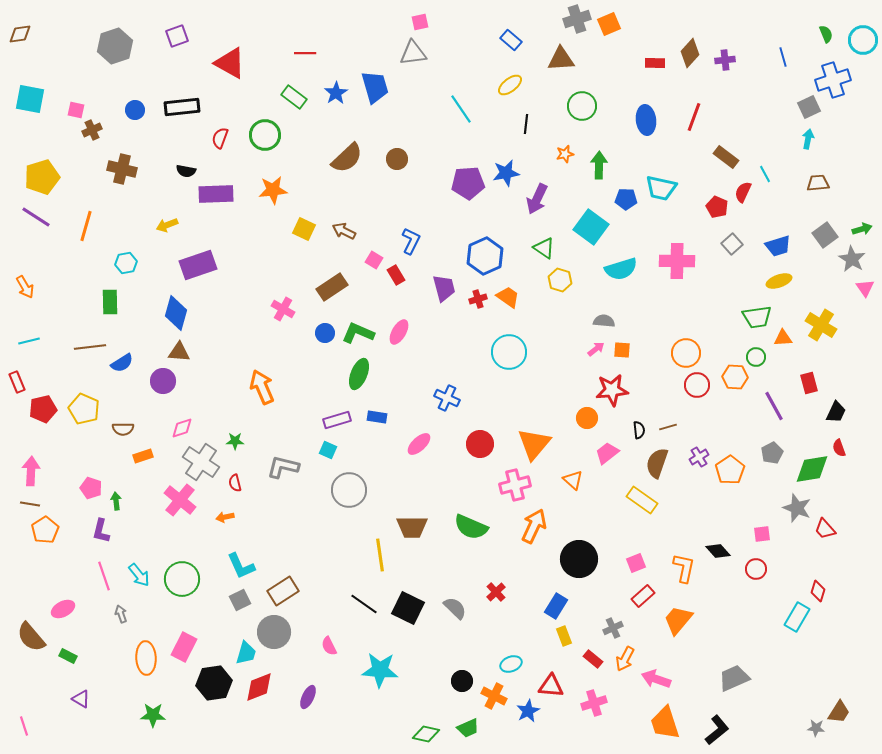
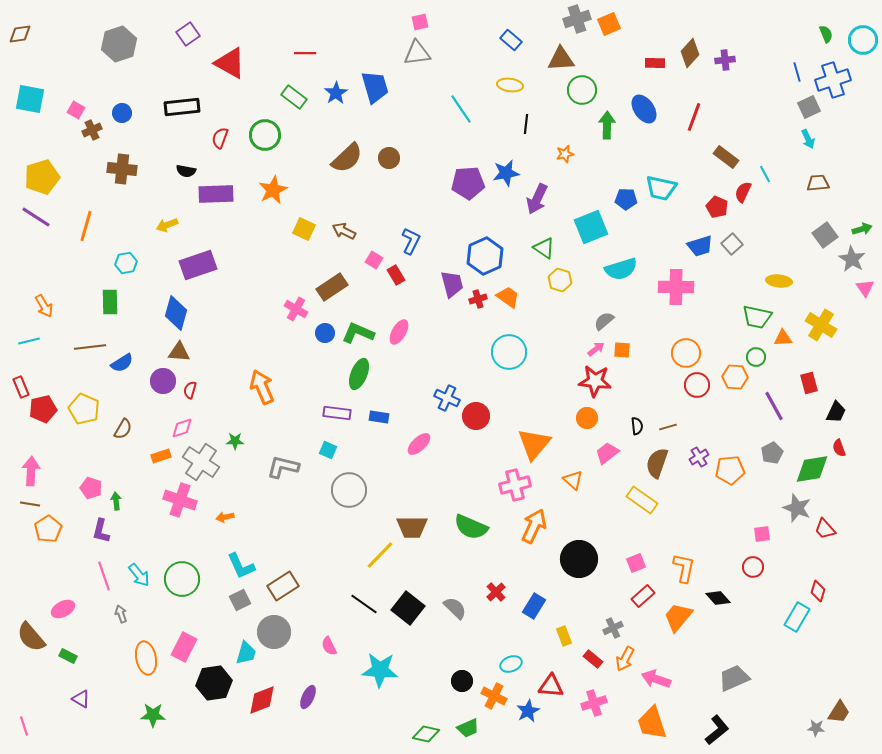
purple square at (177, 36): moved 11 px right, 2 px up; rotated 15 degrees counterclockwise
gray hexagon at (115, 46): moved 4 px right, 2 px up
gray triangle at (413, 53): moved 4 px right
blue line at (783, 57): moved 14 px right, 15 px down
yellow ellipse at (510, 85): rotated 45 degrees clockwise
green circle at (582, 106): moved 16 px up
pink square at (76, 110): rotated 18 degrees clockwise
blue circle at (135, 110): moved 13 px left, 3 px down
blue ellipse at (646, 120): moved 2 px left, 11 px up; rotated 28 degrees counterclockwise
cyan arrow at (808, 139): rotated 144 degrees clockwise
brown circle at (397, 159): moved 8 px left, 1 px up
green arrow at (599, 165): moved 8 px right, 40 px up
brown cross at (122, 169): rotated 8 degrees counterclockwise
orange star at (273, 190): rotated 20 degrees counterclockwise
cyan square at (591, 227): rotated 32 degrees clockwise
blue trapezoid at (778, 246): moved 78 px left
pink cross at (677, 261): moved 1 px left, 26 px down
yellow ellipse at (779, 281): rotated 25 degrees clockwise
orange arrow at (25, 287): moved 19 px right, 19 px down
purple trapezoid at (444, 288): moved 8 px right, 4 px up
pink cross at (283, 309): moved 13 px right
green trapezoid at (757, 317): rotated 20 degrees clockwise
gray semicircle at (604, 321): rotated 45 degrees counterclockwise
red rectangle at (17, 382): moved 4 px right, 5 px down
red star at (612, 390): moved 17 px left, 9 px up; rotated 12 degrees clockwise
blue rectangle at (377, 417): moved 2 px right
purple rectangle at (337, 420): moved 7 px up; rotated 24 degrees clockwise
brown semicircle at (123, 429): rotated 60 degrees counterclockwise
black semicircle at (639, 430): moved 2 px left, 4 px up
red circle at (480, 444): moved 4 px left, 28 px up
orange rectangle at (143, 456): moved 18 px right
orange pentagon at (730, 470): rotated 28 degrees clockwise
red semicircle at (235, 483): moved 45 px left, 93 px up; rotated 30 degrees clockwise
pink cross at (180, 500): rotated 20 degrees counterclockwise
orange pentagon at (45, 530): moved 3 px right, 1 px up
black diamond at (718, 551): moved 47 px down
yellow line at (380, 555): rotated 52 degrees clockwise
red circle at (756, 569): moved 3 px left, 2 px up
brown rectangle at (283, 591): moved 5 px up
blue rectangle at (556, 606): moved 22 px left
black square at (408, 608): rotated 12 degrees clockwise
orange trapezoid at (678, 620): moved 3 px up
orange ellipse at (146, 658): rotated 8 degrees counterclockwise
red diamond at (259, 687): moved 3 px right, 13 px down
orange trapezoid at (665, 723): moved 13 px left
